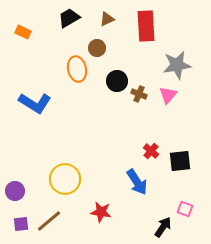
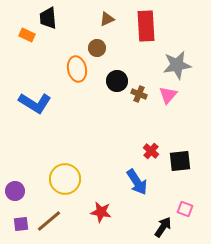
black trapezoid: moved 21 px left; rotated 65 degrees counterclockwise
orange rectangle: moved 4 px right, 3 px down
